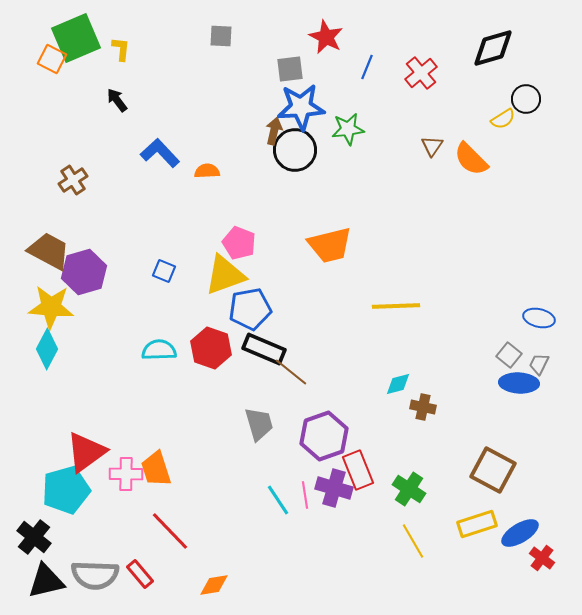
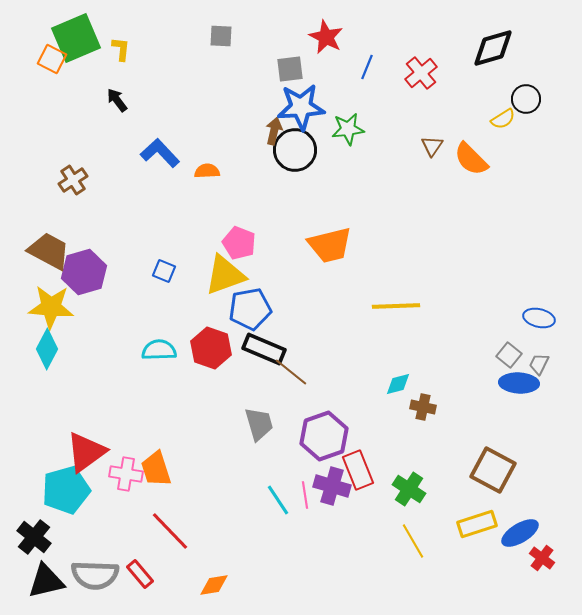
pink cross at (126, 474): rotated 8 degrees clockwise
purple cross at (334, 488): moved 2 px left, 2 px up
